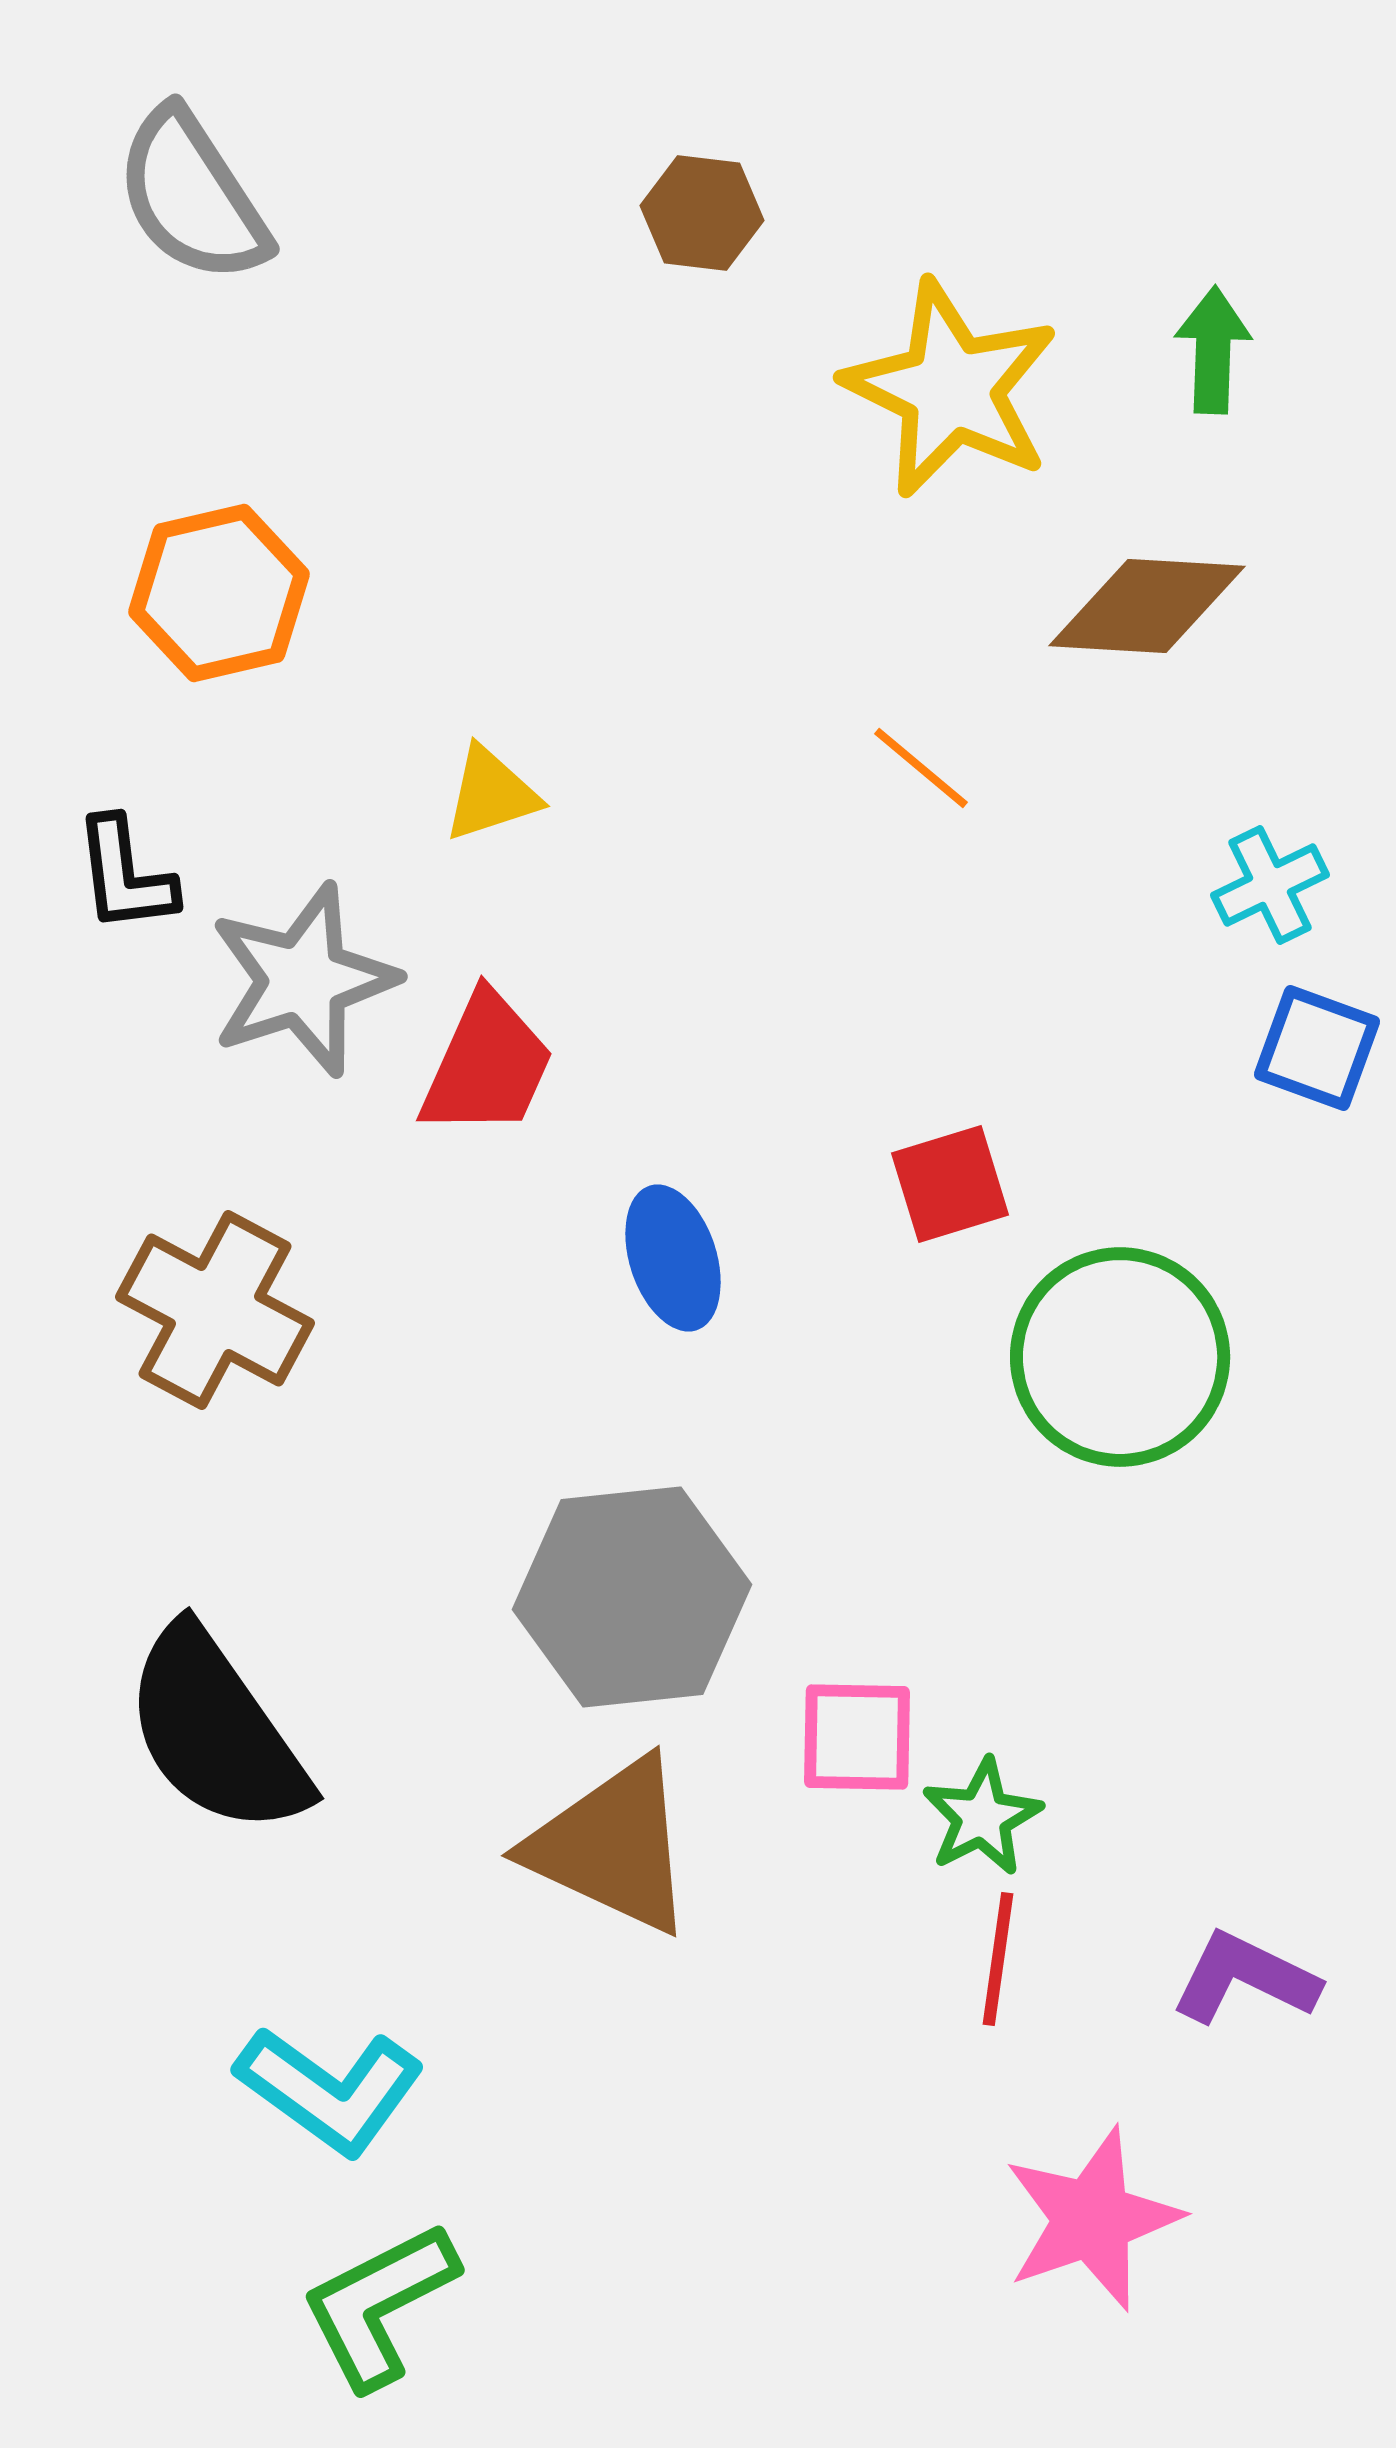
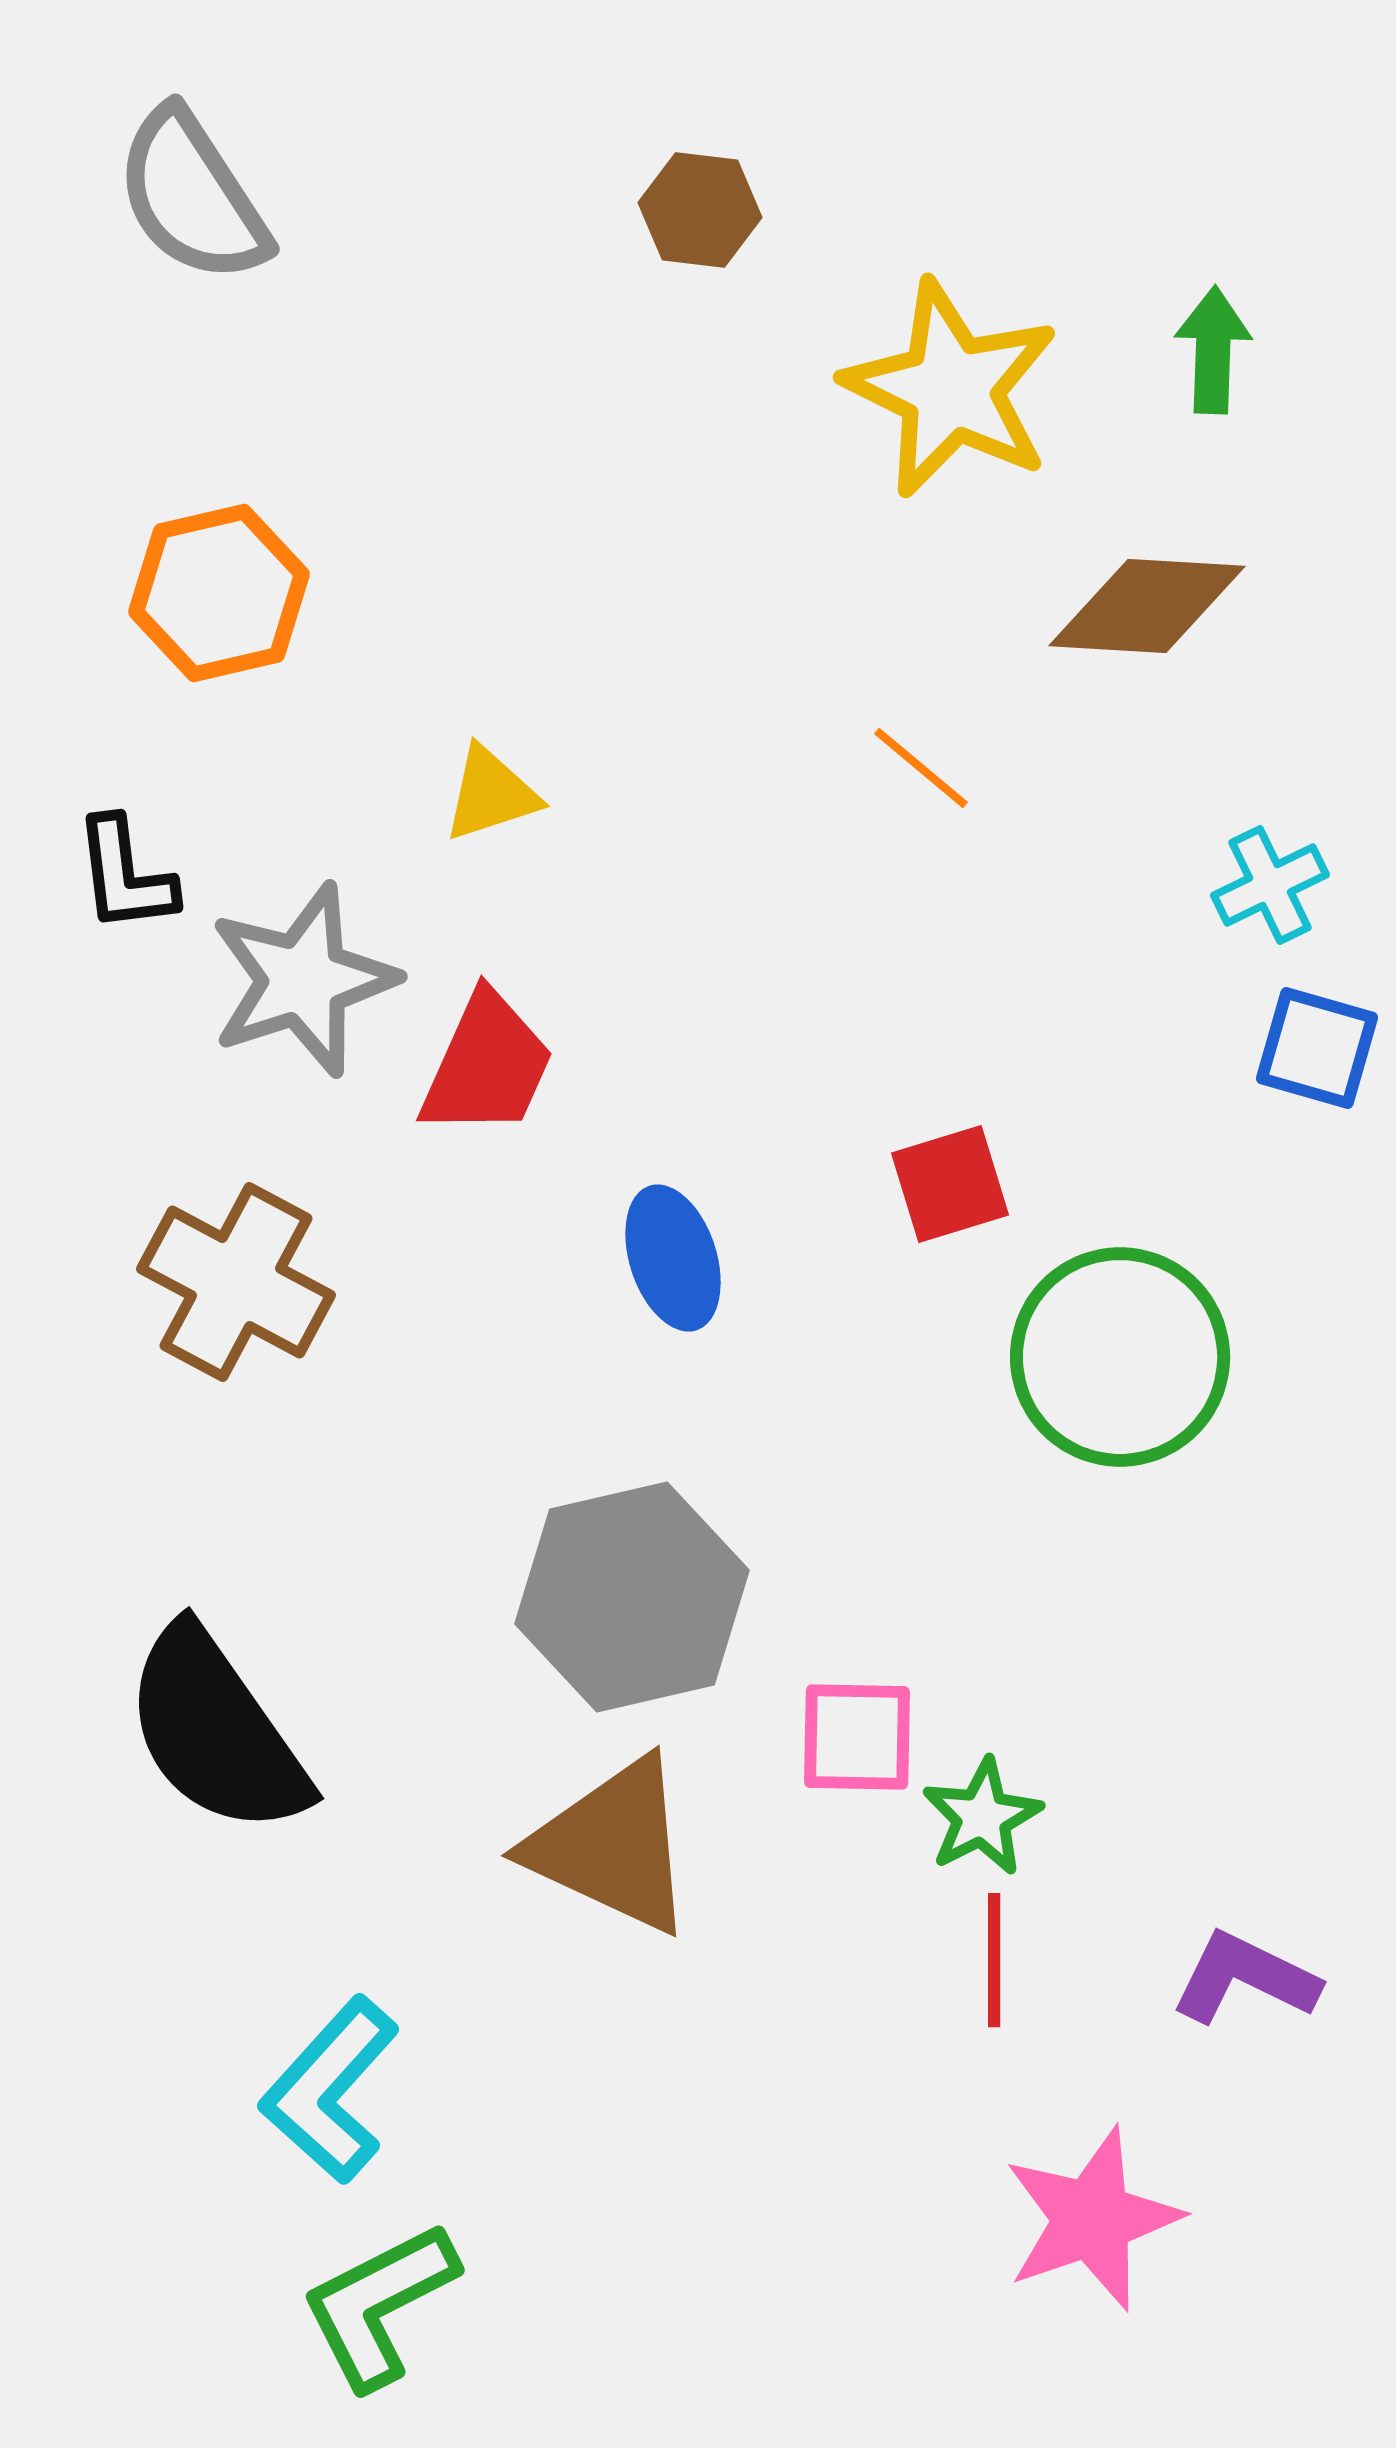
brown hexagon: moved 2 px left, 3 px up
blue square: rotated 4 degrees counterclockwise
brown cross: moved 21 px right, 28 px up
gray hexagon: rotated 7 degrees counterclockwise
red line: moved 4 px left, 1 px down; rotated 8 degrees counterclockwise
cyan L-shape: rotated 96 degrees clockwise
